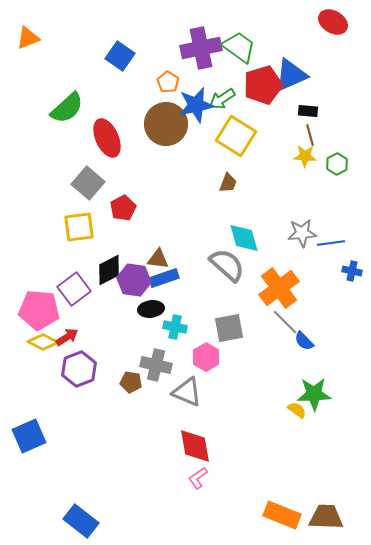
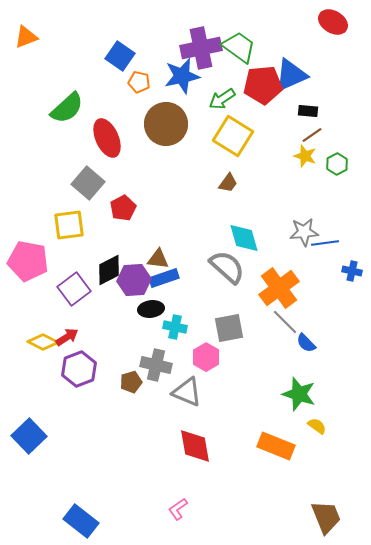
orange triangle at (28, 38): moved 2 px left, 1 px up
orange pentagon at (168, 82): moved 29 px left; rotated 20 degrees counterclockwise
red pentagon at (263, 85): rotated 12 degrees clockwise
blue star at (196, 105): moved 14 px left, 29 px up
brown line at (310, 135): moved 2 px right; rotated 70 degrees clockwise
yellow square at (236, 136): moved 3 px left
yellow star at (305, 156): rotated 15 degrees clockwise
brown trapezoid at (228, 183): rotated 15 degrees clockwise
yellow square at (79, 227): moved 10 px left, 2 px up
gray star at (302, 233): moved 2 px right, 1 px up
blue line at (331, 243): moved 6 px left
gray semicircle at (227, 265): moved 2 px down
purple hexagon at (134, 280): rotated 12 degrees counterclockwise
pink pentagon at (39, 310): moved 11 px left, 49 px up; rotated 6 degrees clockwise
blue semicircle at (304, 341): moved 2 px right, 2 px down
brown pentagon at (131, 382): rotated 25 degrees counterclockwise
green star at (314, 394): moved 15 px left; rotated 20 degrees clockwise
yellow semicircle at (297, 410): moved 20 px right, 16 px down
blue square at (29, 436): rotated 20 degrees counterclockwise
pink L-shape at (198, 478): moved 20 px left, 31 px down
orange rectangle at (282, 515): moved 6 px left, 69 px up
brown trapezoid at (326, 517): rotated 66 degrees clockwise
